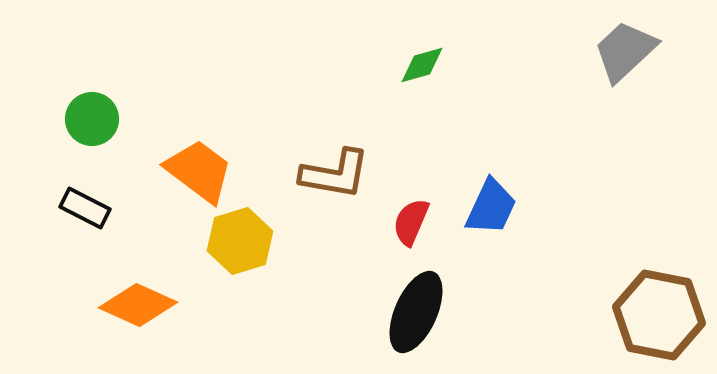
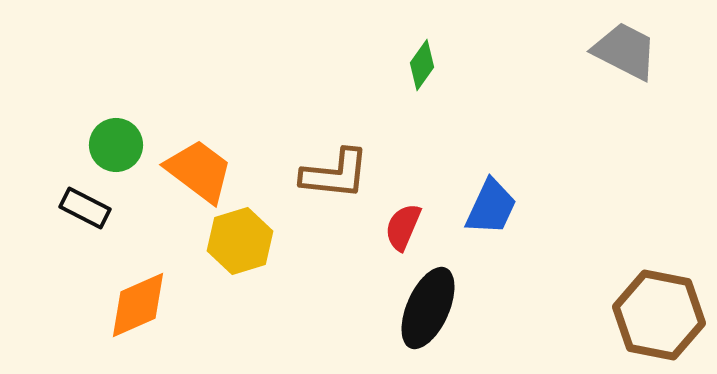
gray trapezoid: rotated 70 degrees clockwise
green diamond: rotated 39 degrees counterclockwise
green circle: moved 24 px right, 26 px down
brown L-shape: rotated 4 degrees counterclockwise
red semicircle: moved 8 px left, 5 px down
orange diamond: rotated 48 degrees counterclockwise
black ellipse: moved 12 px right, 4 px up
